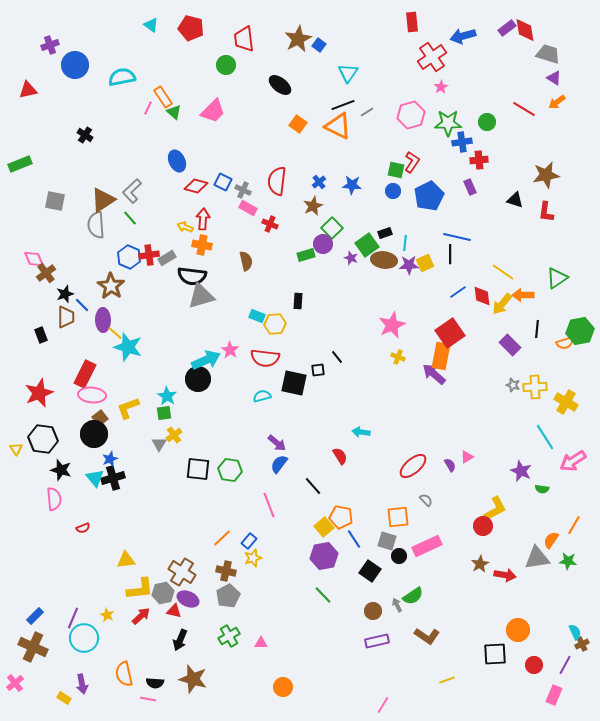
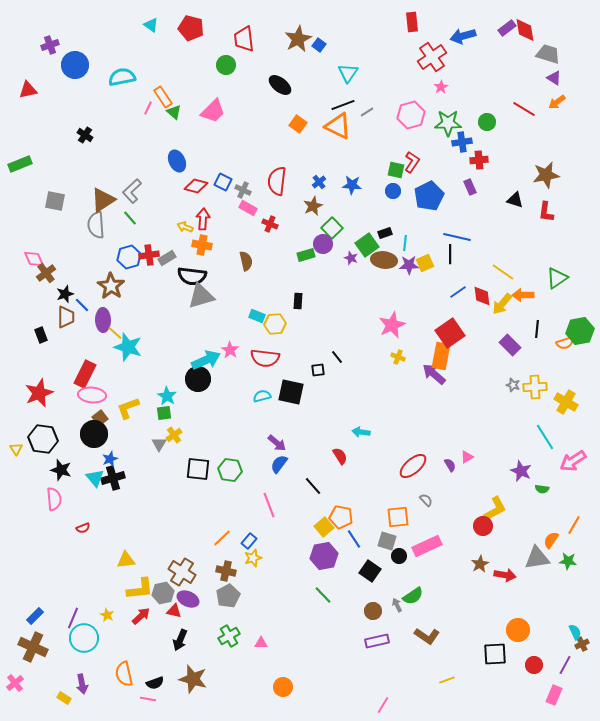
blue hexagon at (129, 257): rotated 20 degrees clockwise
black square at (294, 383): moved 3 px left, 9 px down
black semicircle at (155, 683): rotated 24 degrees counterclockwise
